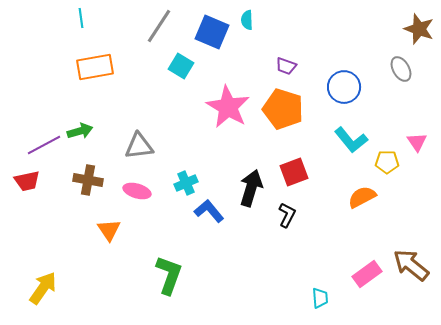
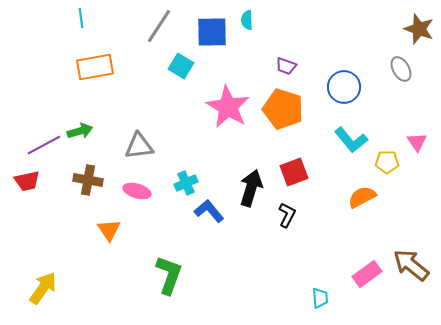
blue square: rotated 24 degrees counterclockwise
